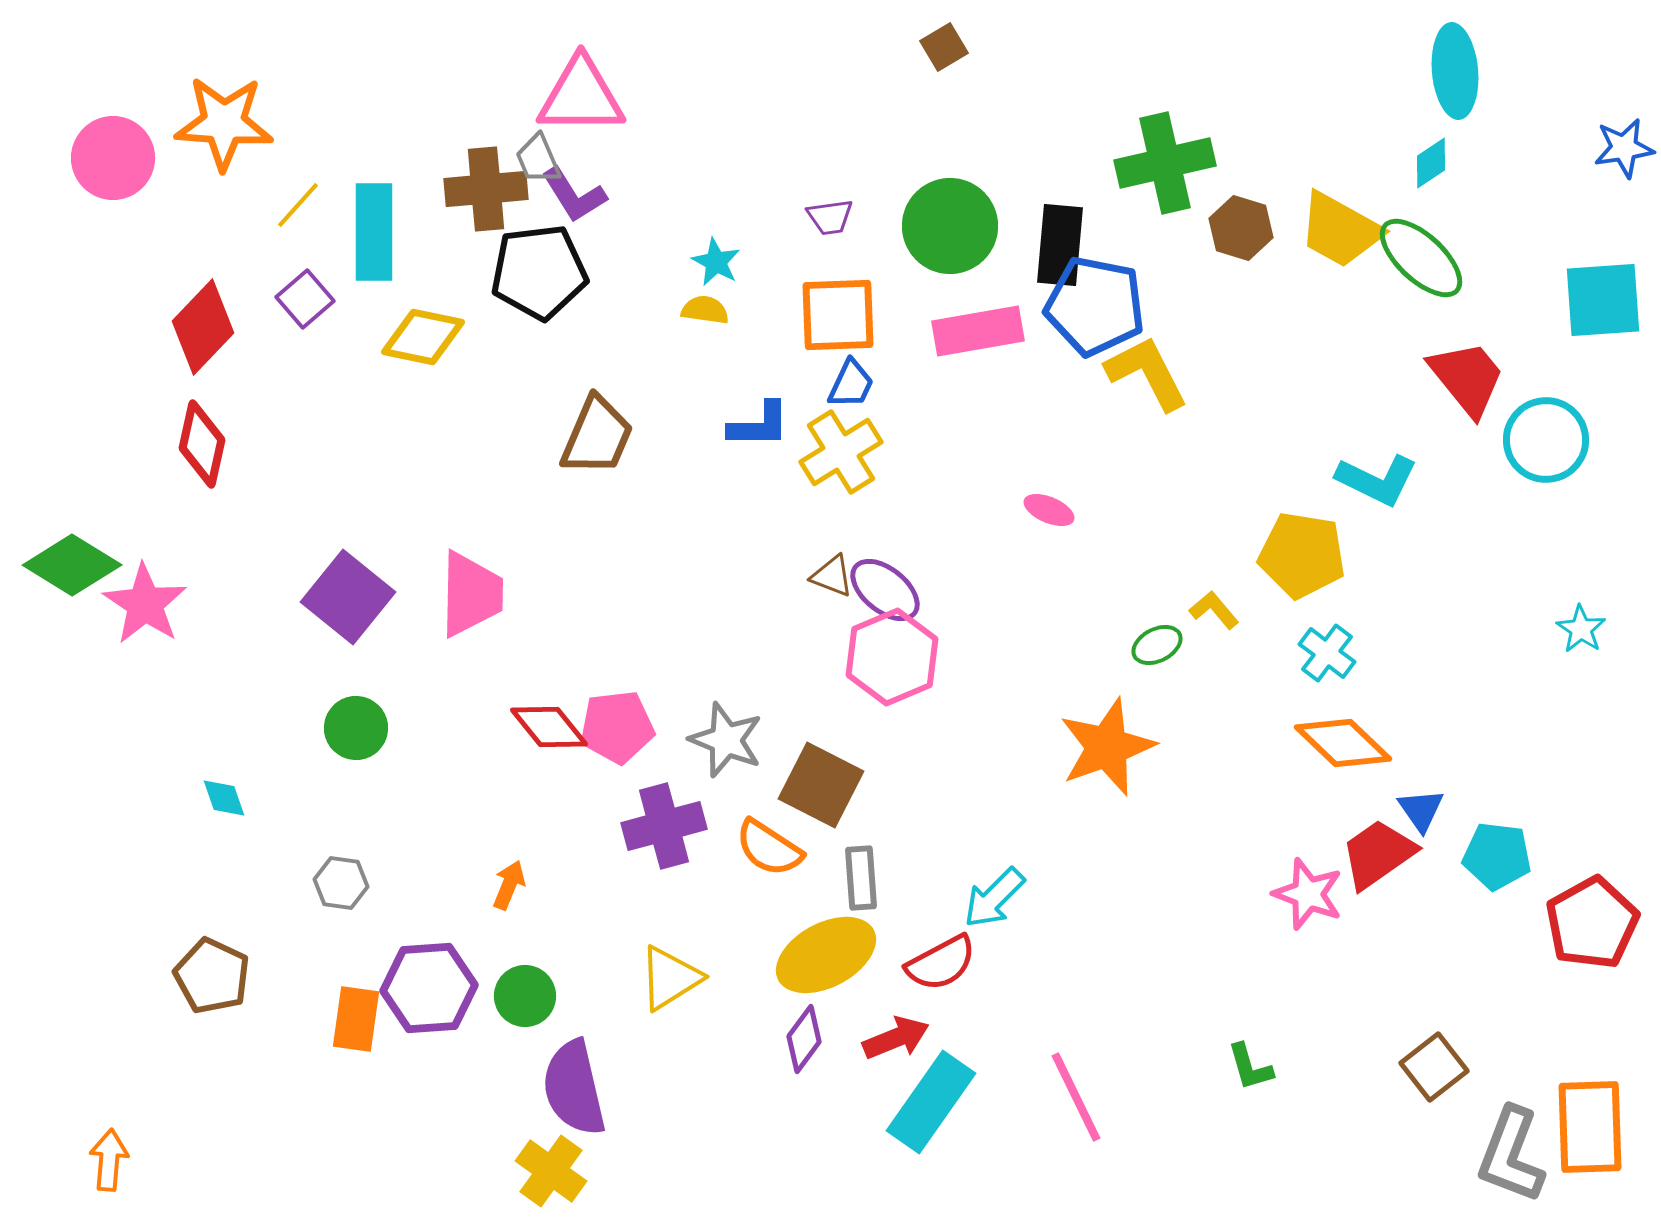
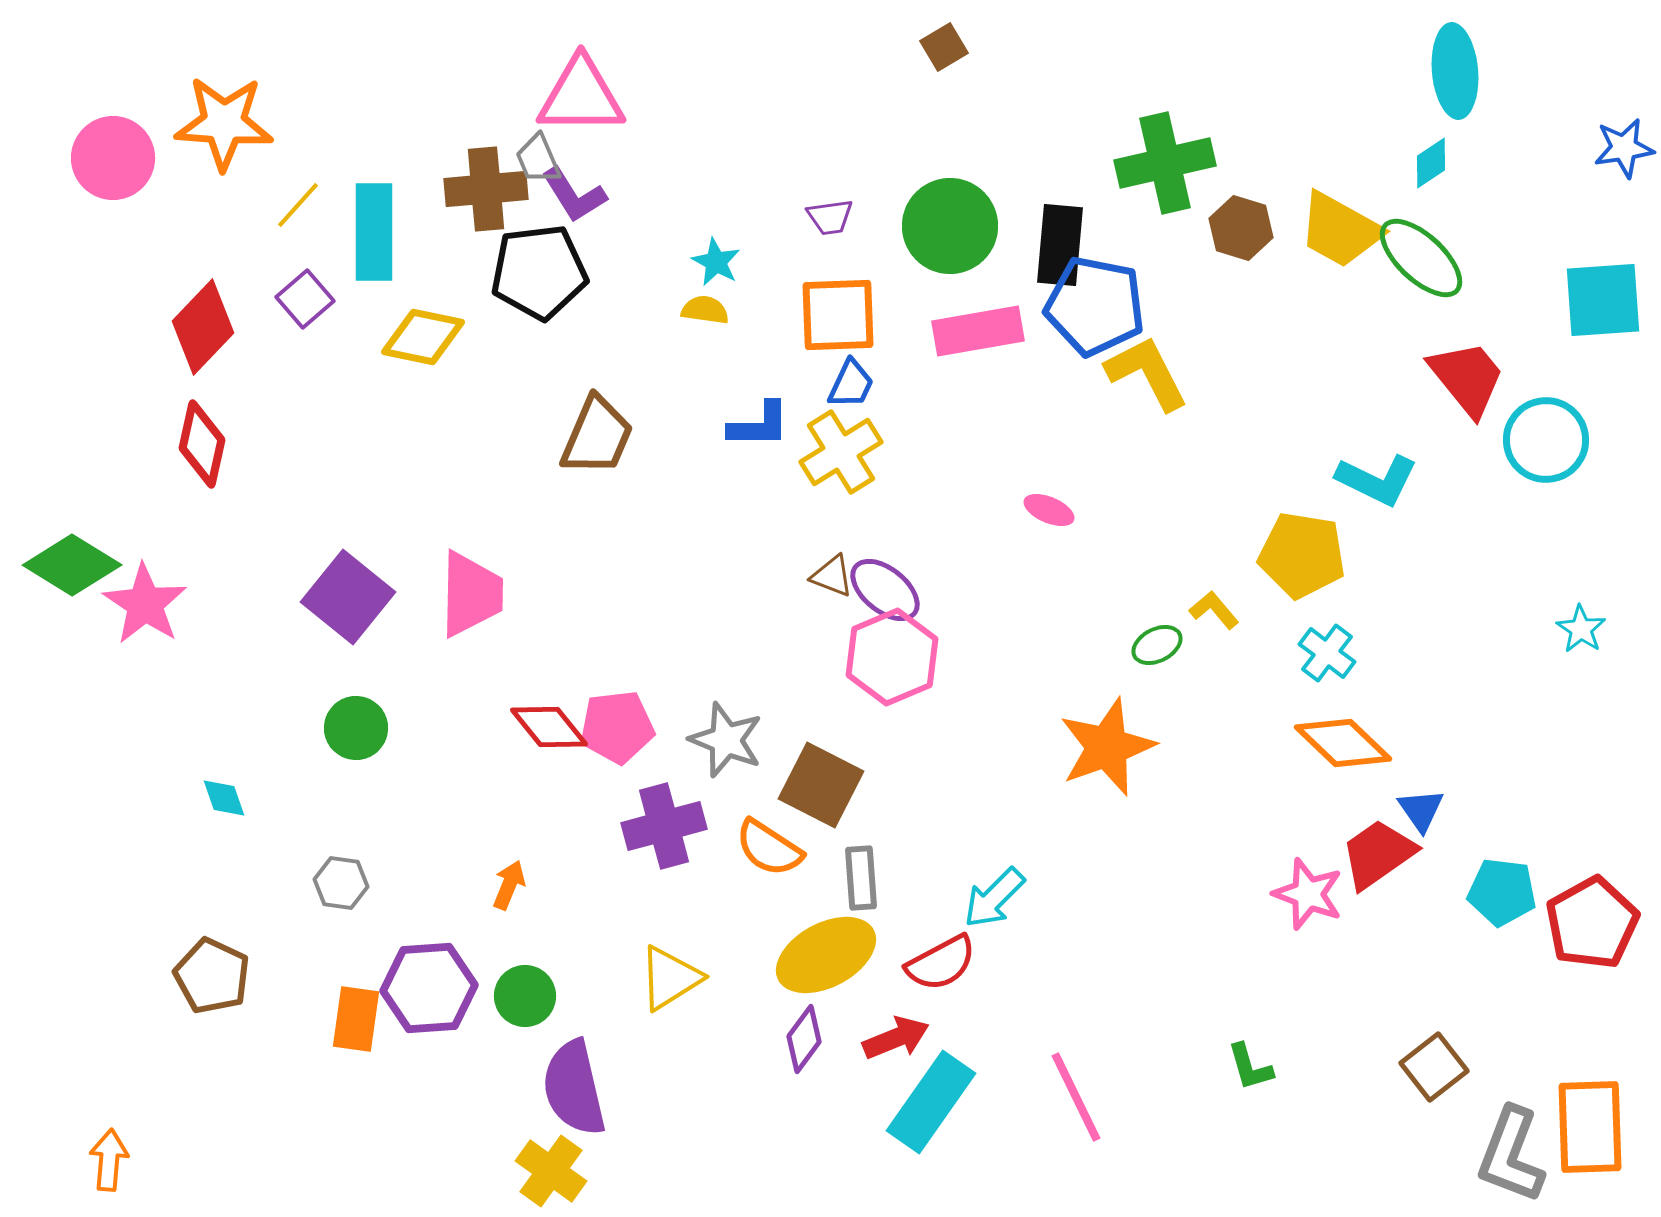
cyan pentagon at (1497, 856): moved 5 px right, 36 px down
